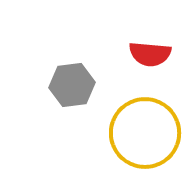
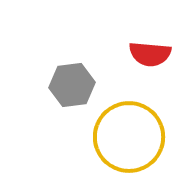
yellow circle: moved 16 px left, 4 px down
